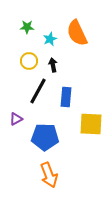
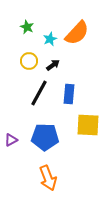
green star: rotated 24 degrees clockwise
orange semicircle: rotated 112 degrees counterclockwise
black arrow: rotated 64 degrees clockwise
black line: moved 1 px right, 2 px down
blue rectangle: moved 3 px right, 3 px up
purple triangle: moved 5 px left, 21 px down
yellow square: moved 3 px left, 1 px down
orange arrow: moved 1 px left, 3 px down
